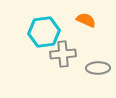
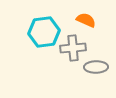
gray cross: moved 10 px right, 6 px up
gray ellipse: moved 2 px left, 1 px up
